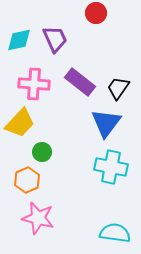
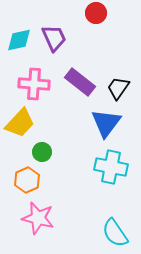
purple trapezoid: moved 1 px left, 1 px up
cyan semicircle: rotated 132 degrees counterclockwise
